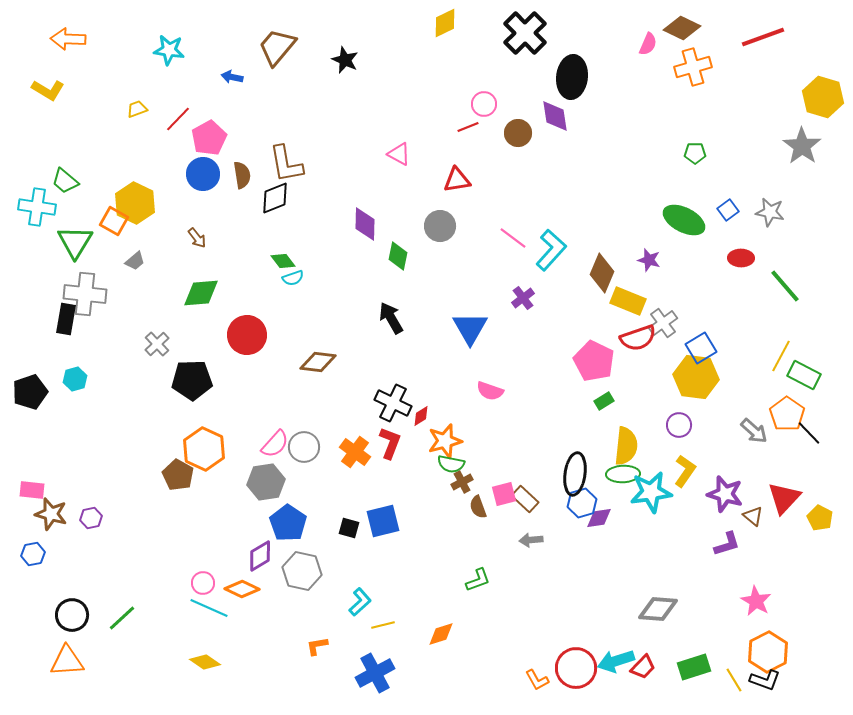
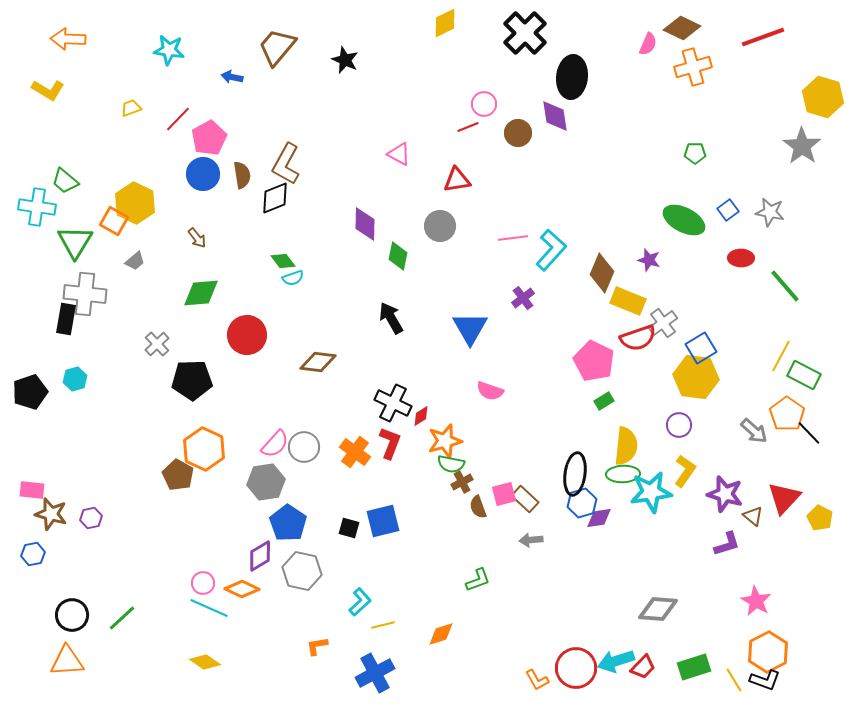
yellow trapezoid at (137, 109): moved 6 px left, 1 px up
brown L-shape at (286, 164): rotated 39 degrees clockwise
pink line at (513, 238): rotated 44 degrees counterclockwise
